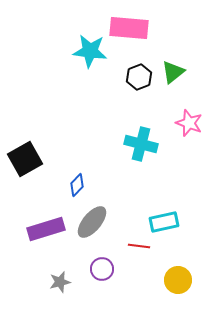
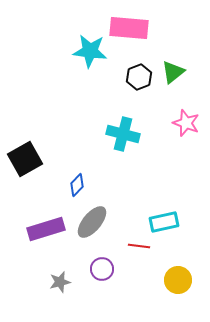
pink star: moved 3 px left
cyan cross: moved 18 px left, 10 px up
